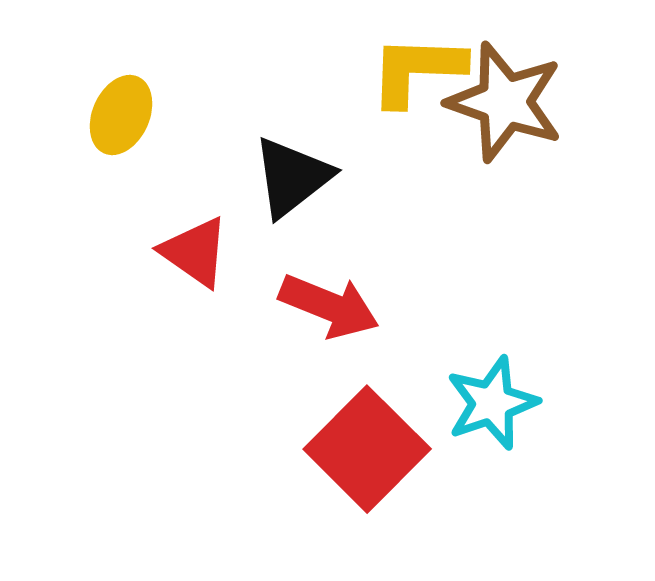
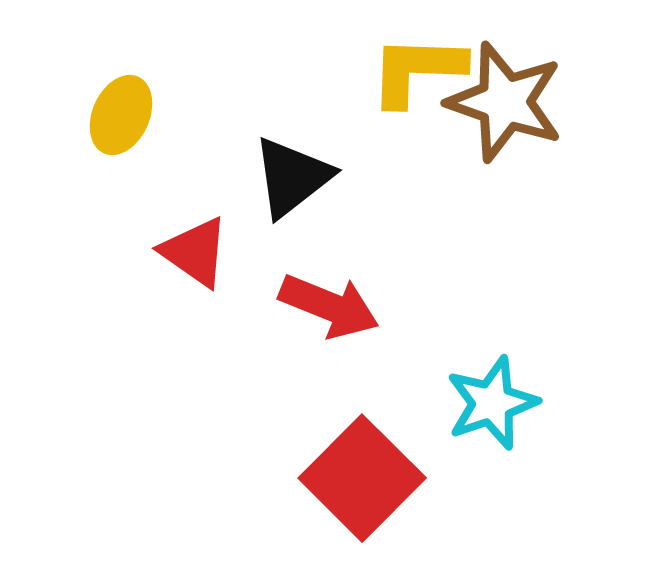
red square: moved 5 px left, 29 px down
